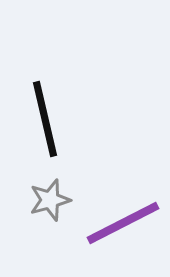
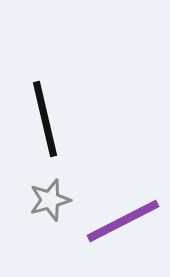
purple line: moved 2 px up
